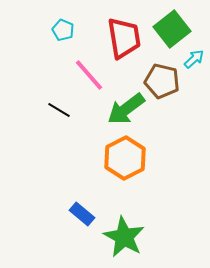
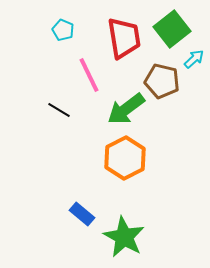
pink line: rotated 15 degrees clockwise
